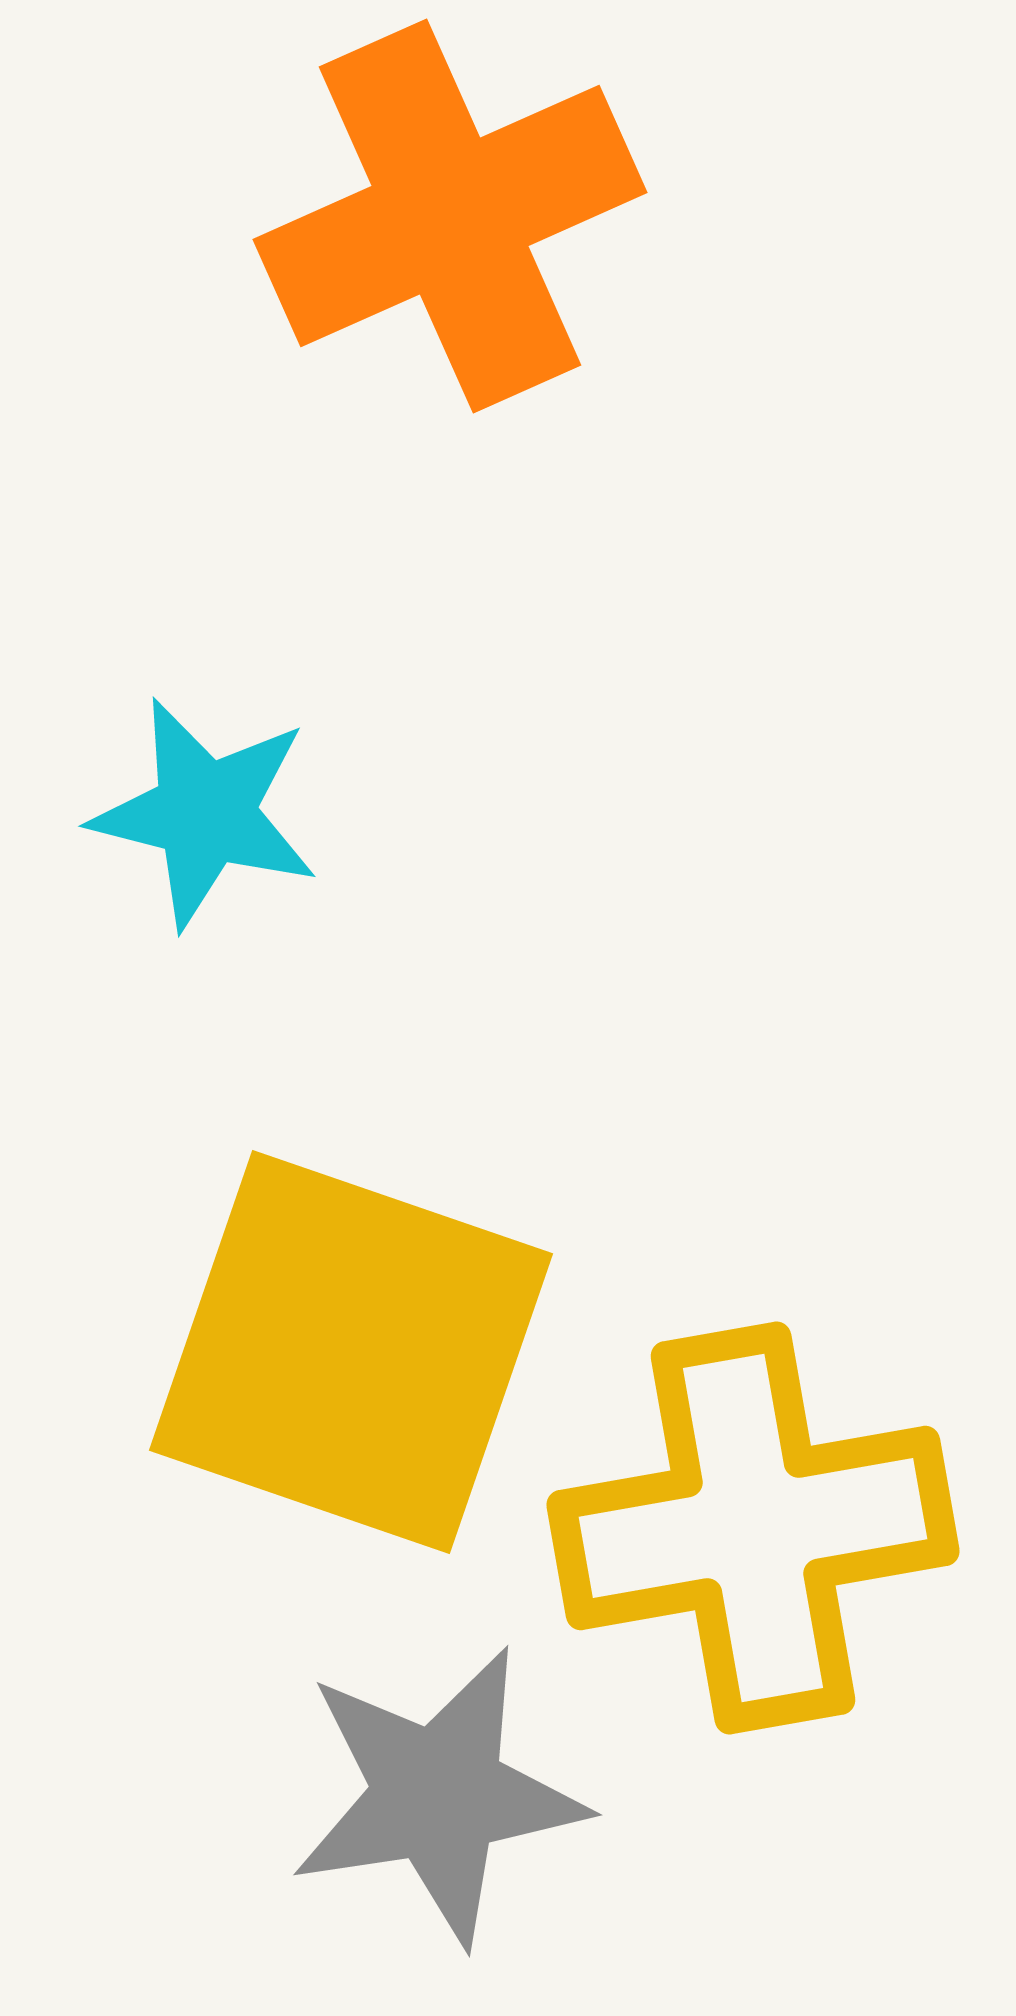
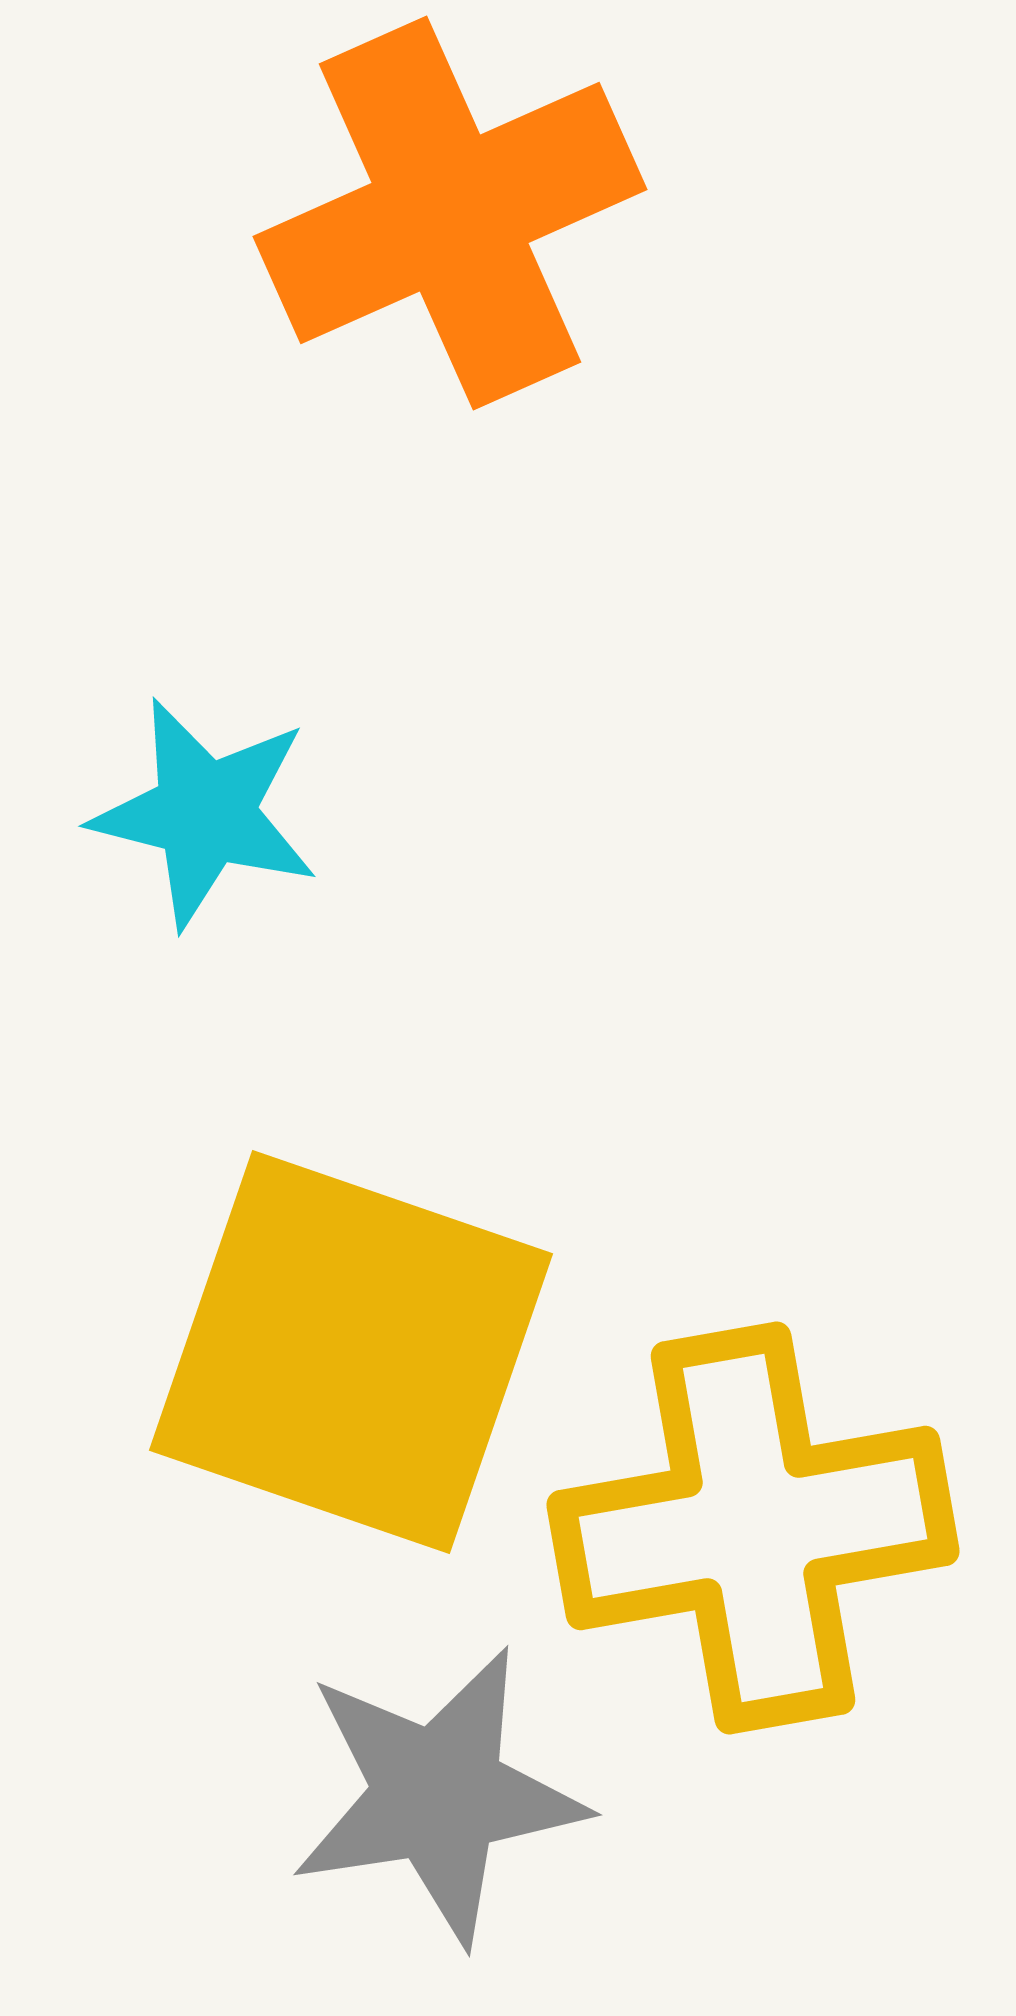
orange cross: moved 3 px up
